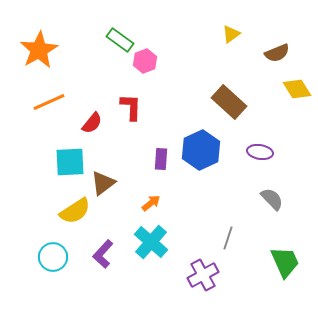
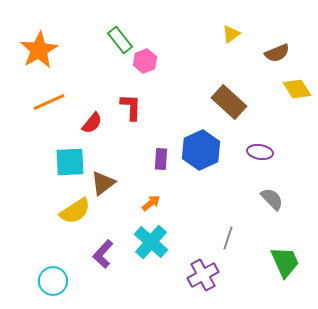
green rectangle: rotated 16 degrees clockwise
cyan circle: moved 24 px down
